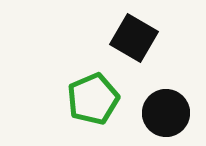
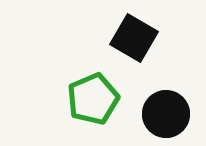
black circle: moved 1 px down
